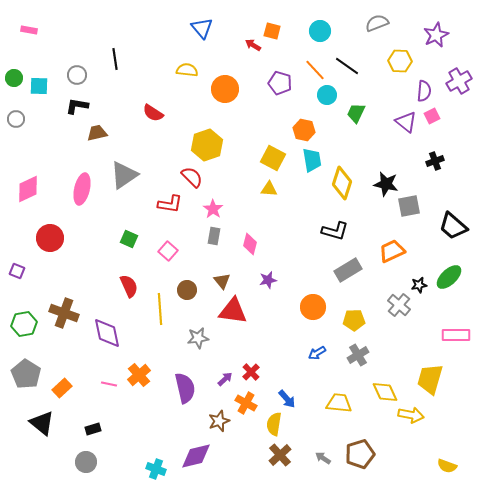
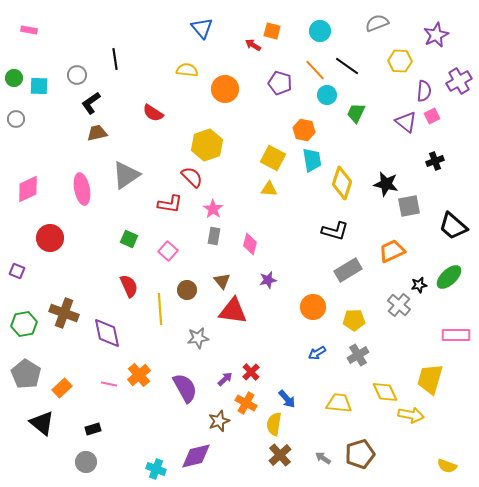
black L-shape at (77, 106): moved 14 px right, 3 px up; rotated 45 degrees counterclockwise
gray triangle at (124, 175): moved 2 px right
pink ellipse at (82, 189): rotated 24 degrees counterclockwise
purple semicircle at (185, 388): rotated 16 degrees counterclockwise
